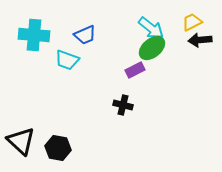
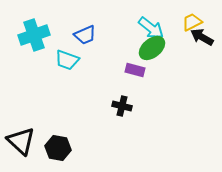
cyan cross: rotated 24 degrees counterclockwise
black arrow: moved 2 px right, 3 px up; rotated 35 degrees clockwise
purple rectangle: rotated 42 degrees clockwise
black cross: moved 1 px left, 1 px down
